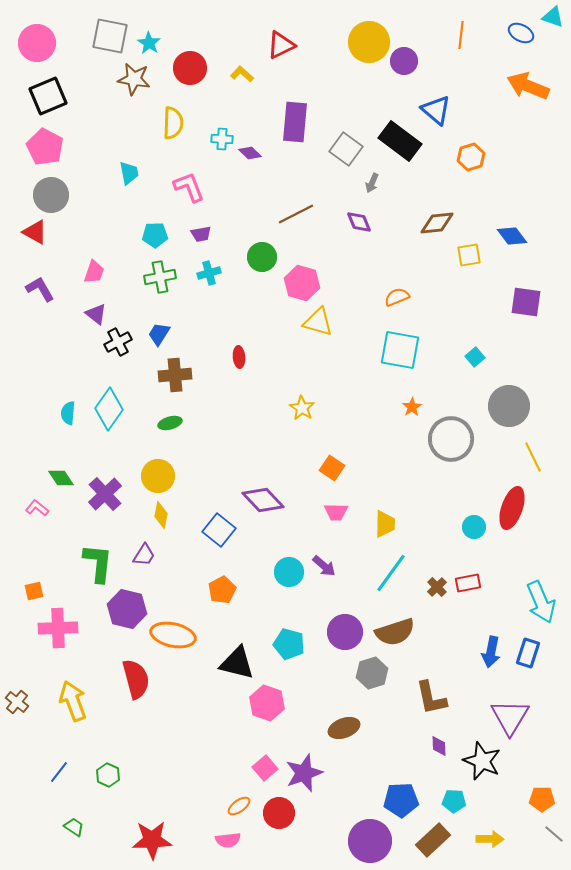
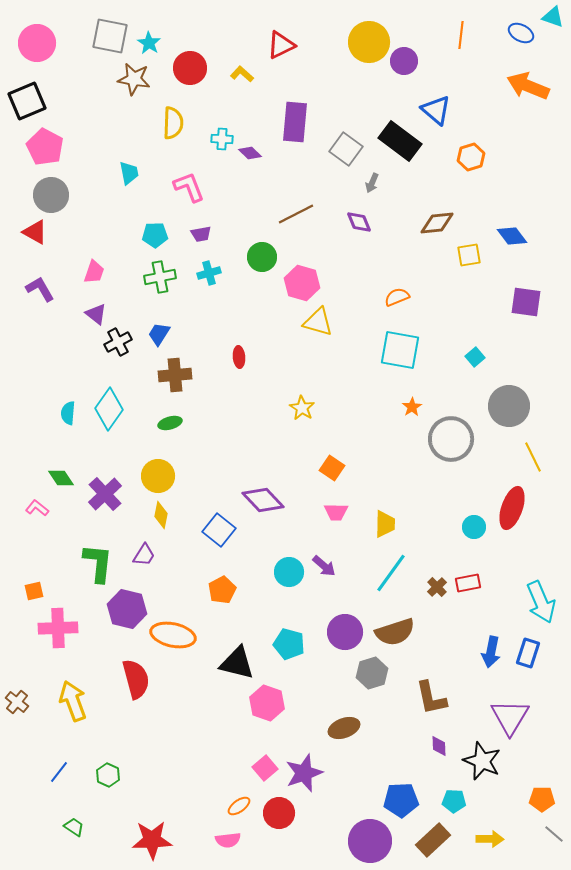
black square at (48, 96): moved 21 px left, 5 px down
